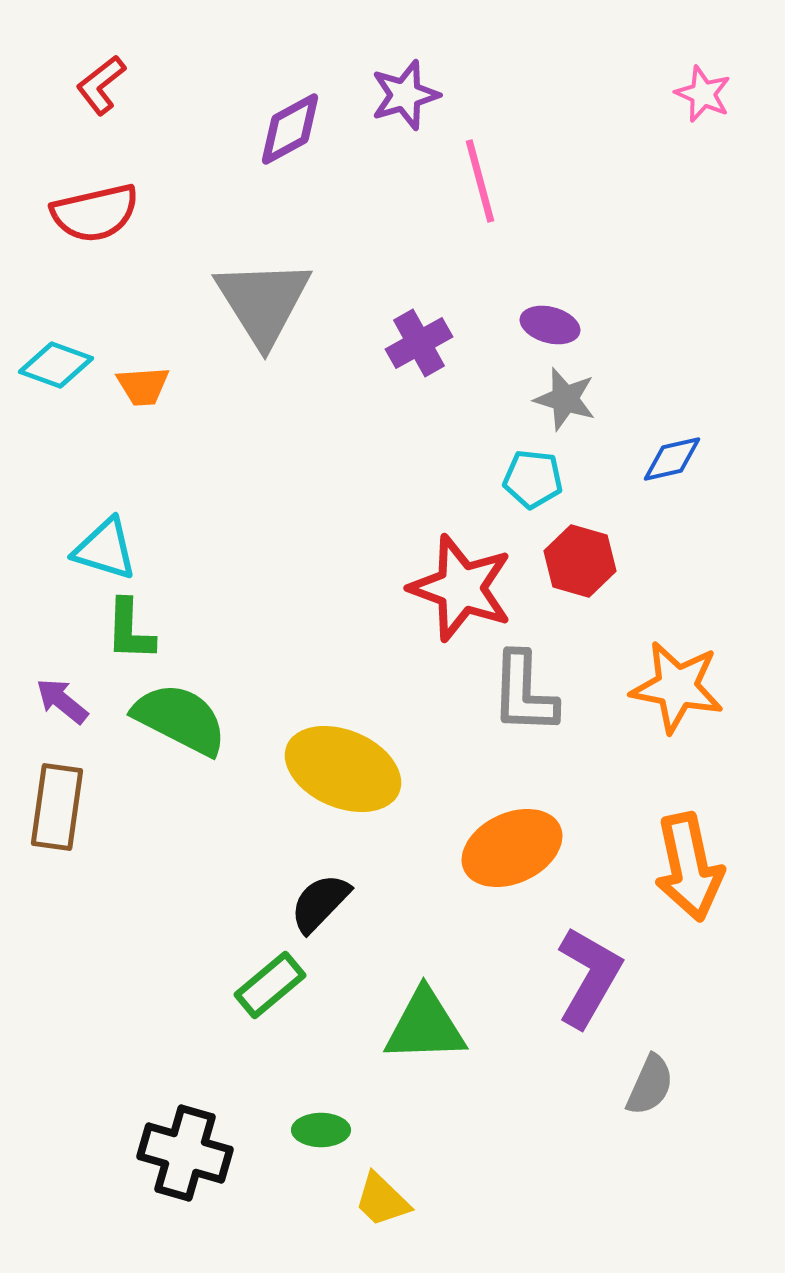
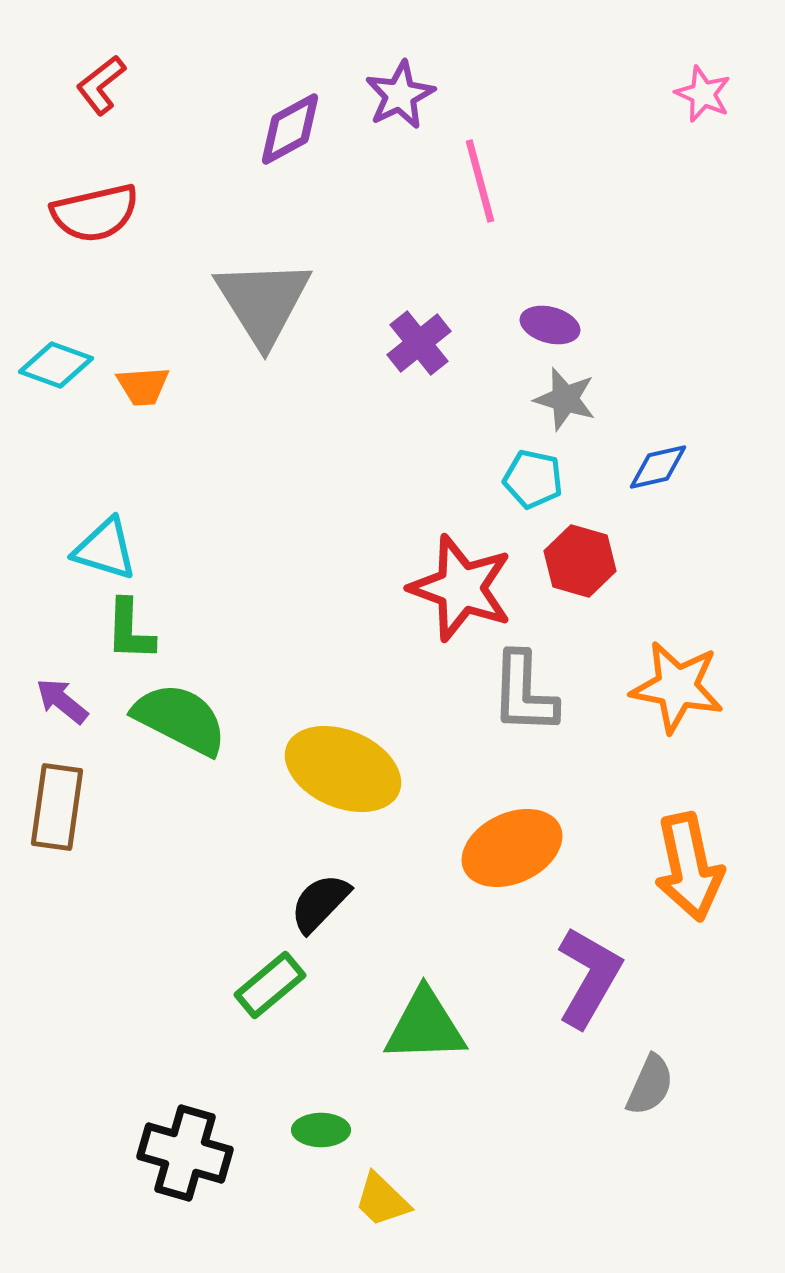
purple star: moved 5 px left; rotated 10 degrees counterclockwise
purple cross: rotated 10 degrees counterclockwise
blue diamond: moved 14 px left, 8 px down
cyan pentagon: rotated 6 degrees clockwise
